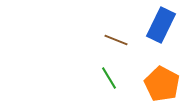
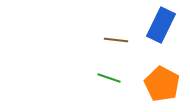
brown line: rotated 15 degrees counterclockwise
green line: rotated 40 degrees counterclockwise
